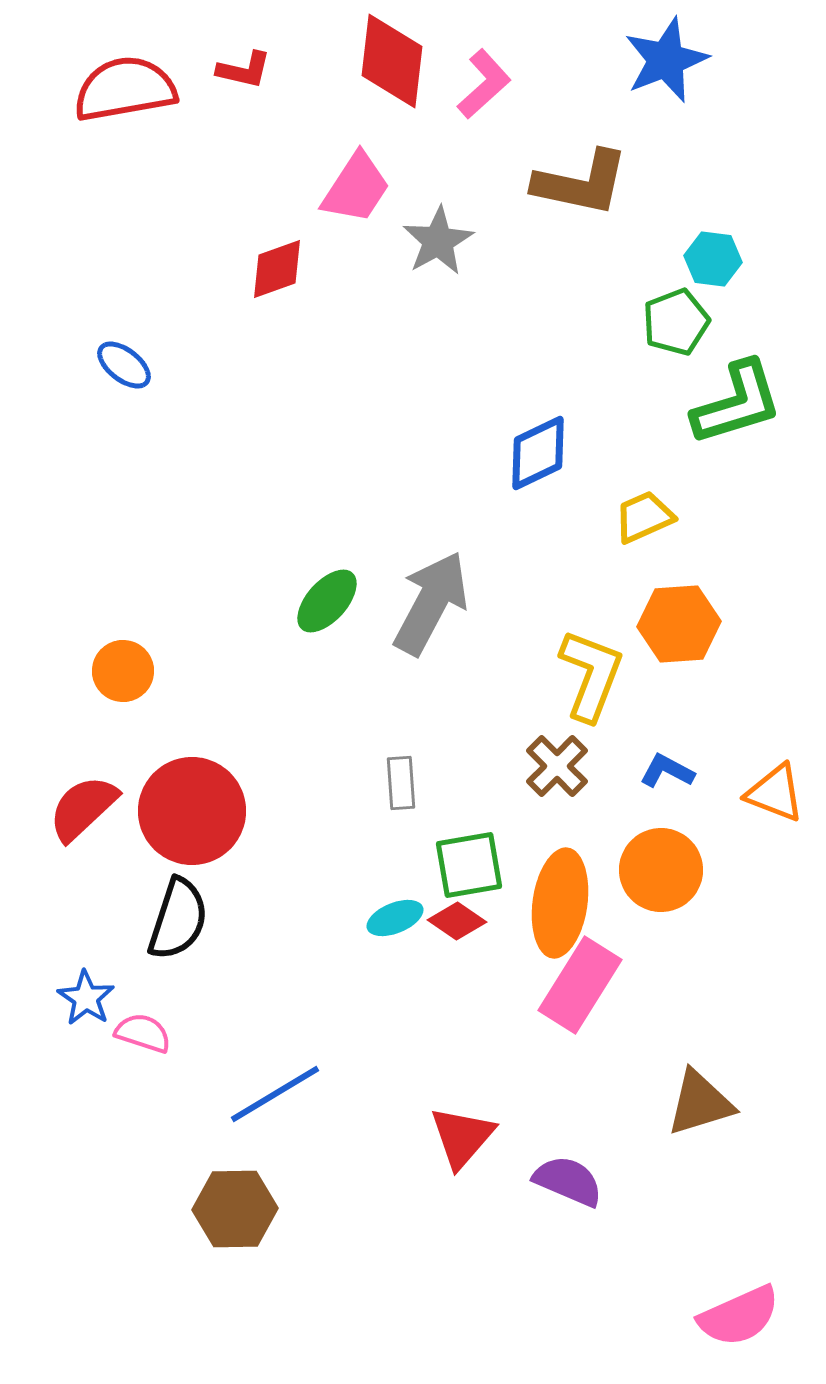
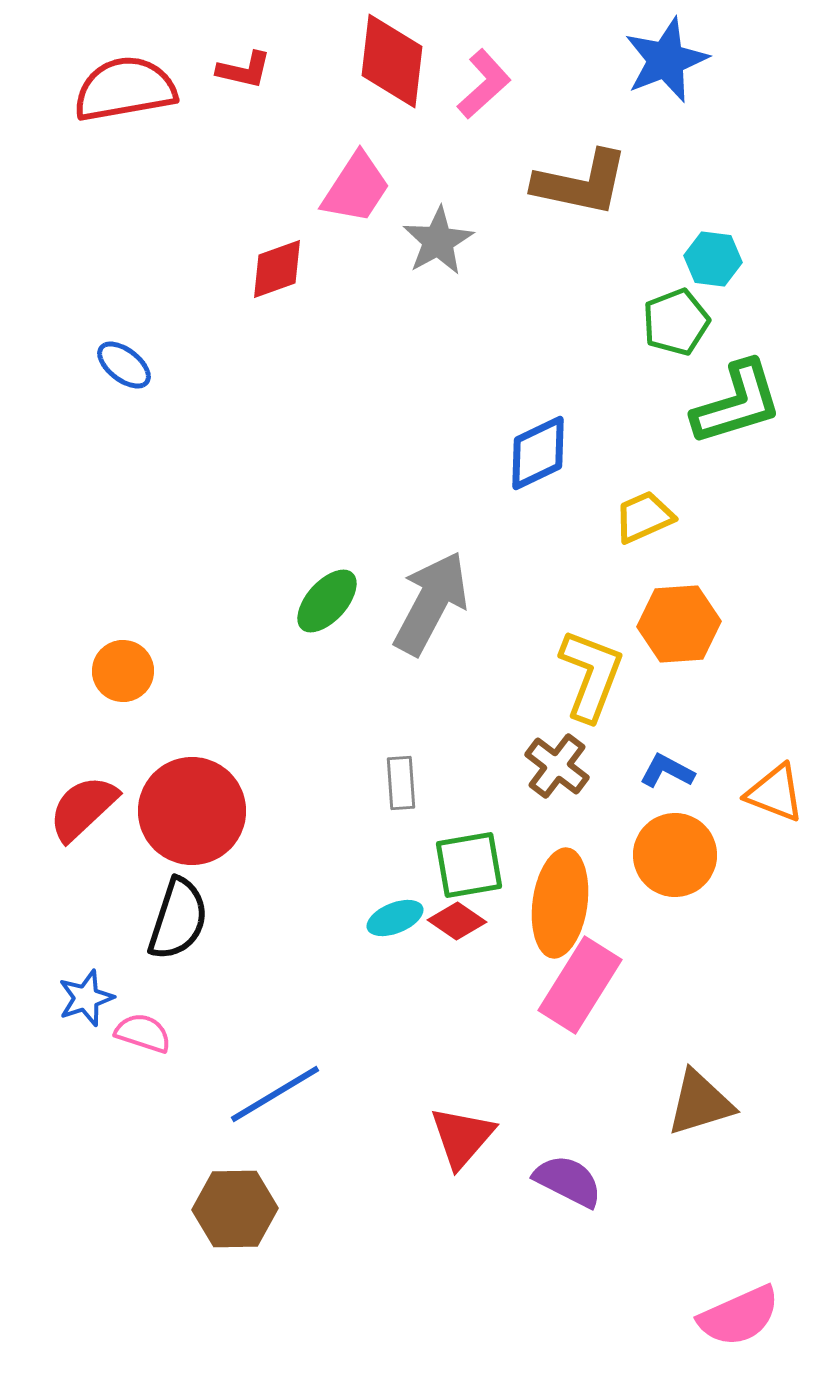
brown cross at (557, 766): rotated 8 degrees counterclockwise
orange circle at (661, 870): moved 14 px right, 15 px up
blue star at (86, 998): rotated 20 degrees clockwise
purple semicircle at (568, 1181): rotated 4 degrees clockwise
